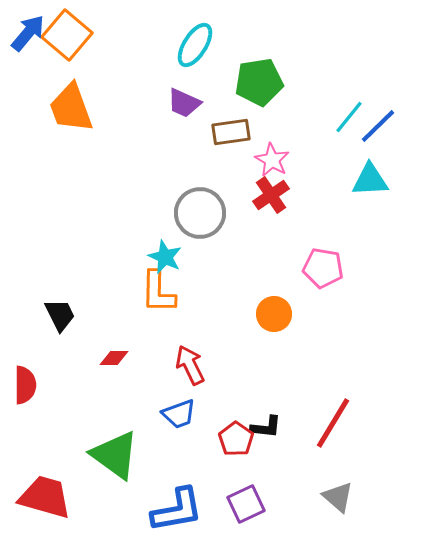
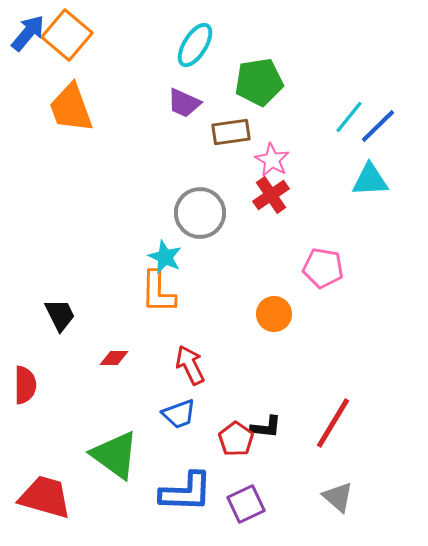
blue L-shape: moved 9 px right, 18 px up; rotated 12 degrees clockwise
